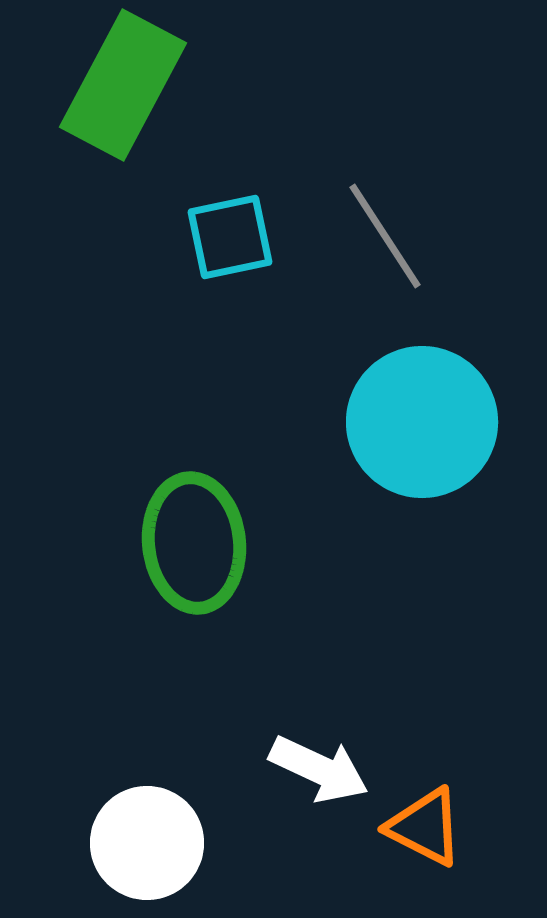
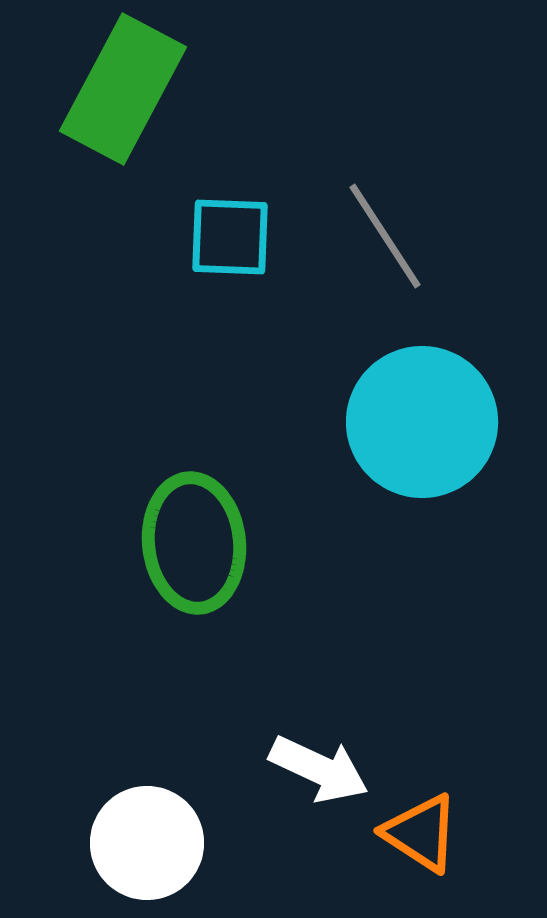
green rectangle: moved 4 px down
cyan square: rotated 14 degrees clockwise
orange triangle: moved 4 px left, 6 px down; rotated 6 degrees clockwise
